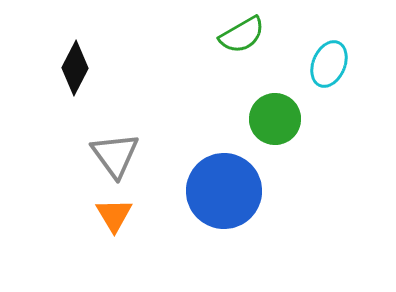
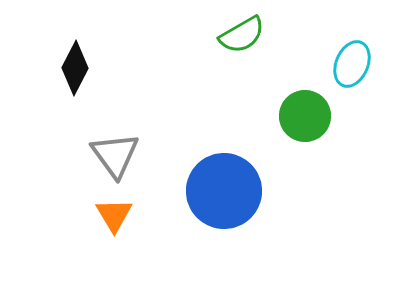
cyan ellipse: moved 23 px right
green circle: moved 30 px right, 3 px up
